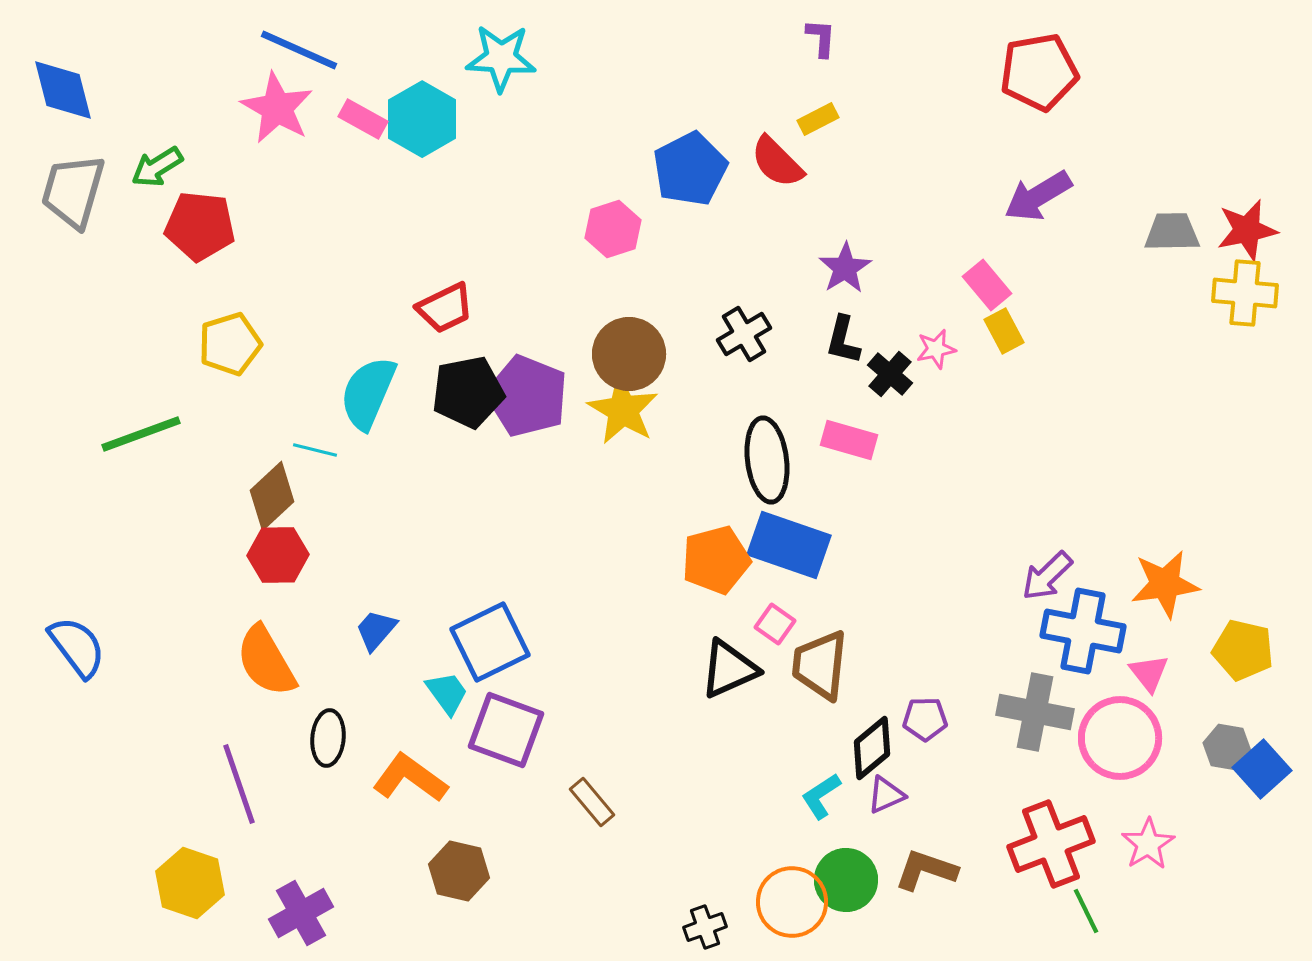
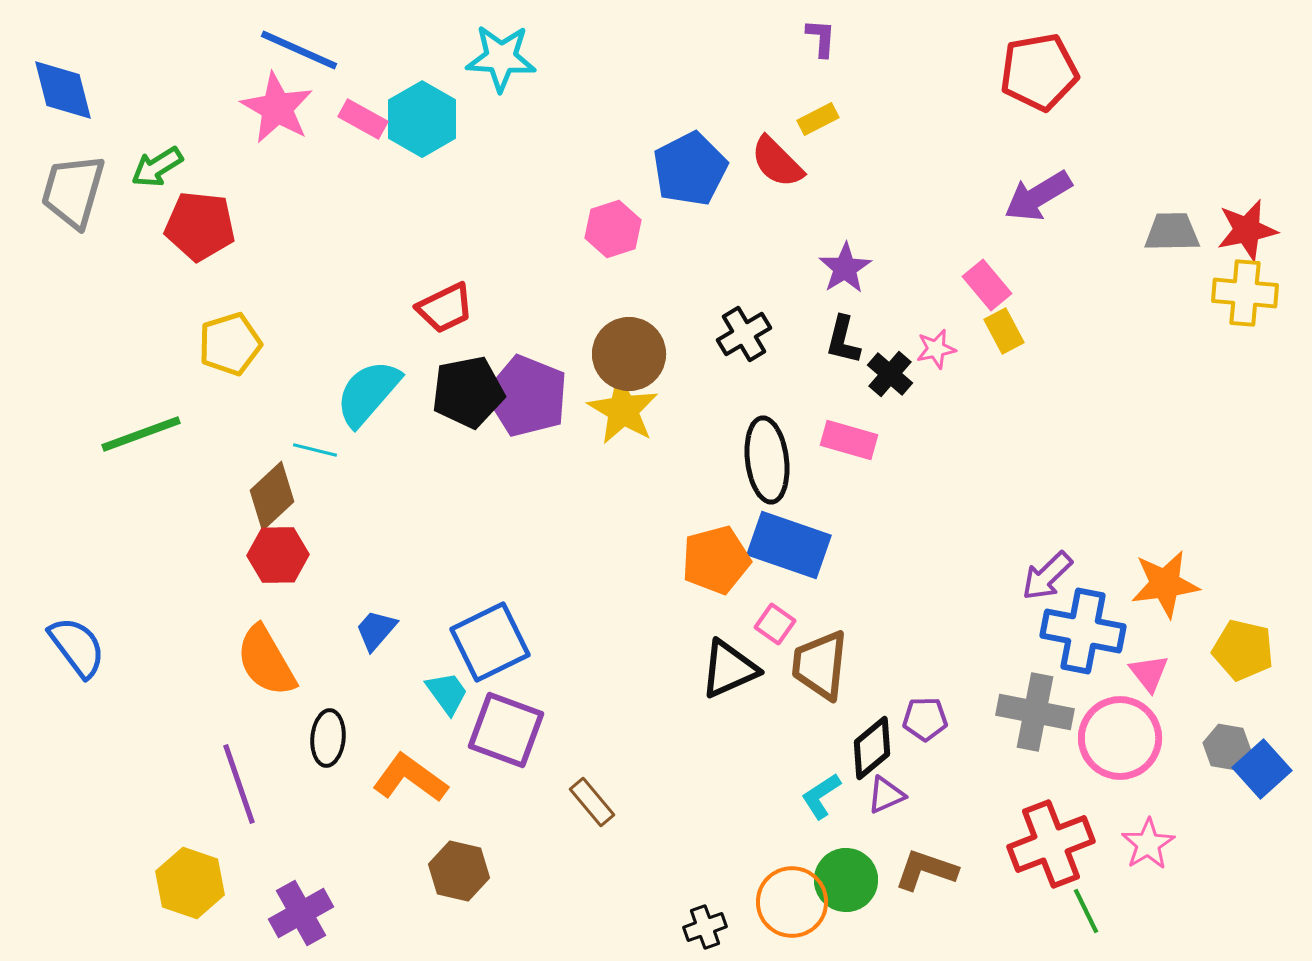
cyan semicircle at (368, 393): rotated 18 degrees clockwise
